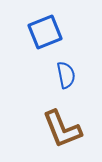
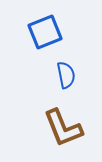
brown L-shape: moved 1 px right, 1 px up
